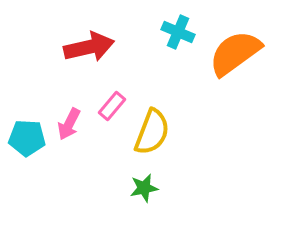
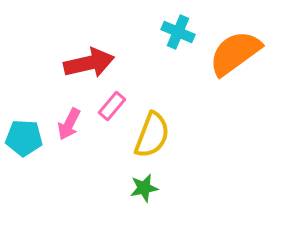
red arrow: moved 16 px down
yellow semicircle: moved 3 px down
cyan pentagon: moved 3 px left
